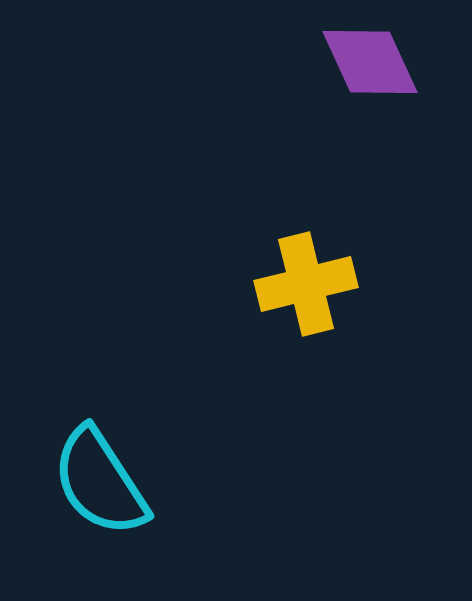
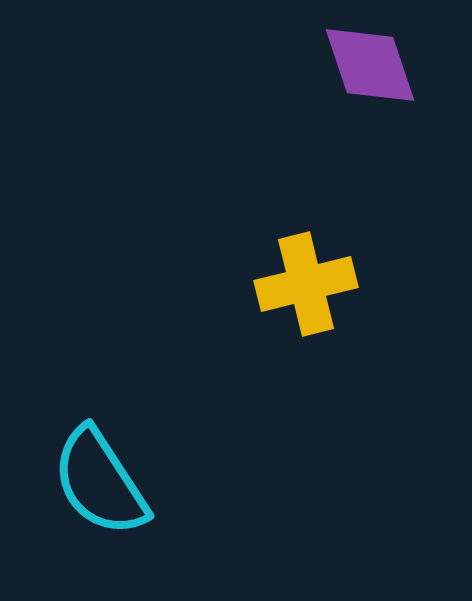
purple diamond: moved 3 px down; rotated 6 degrees clockwise
